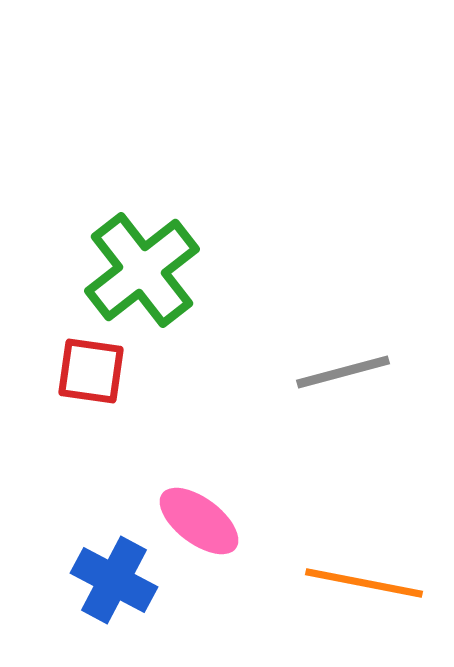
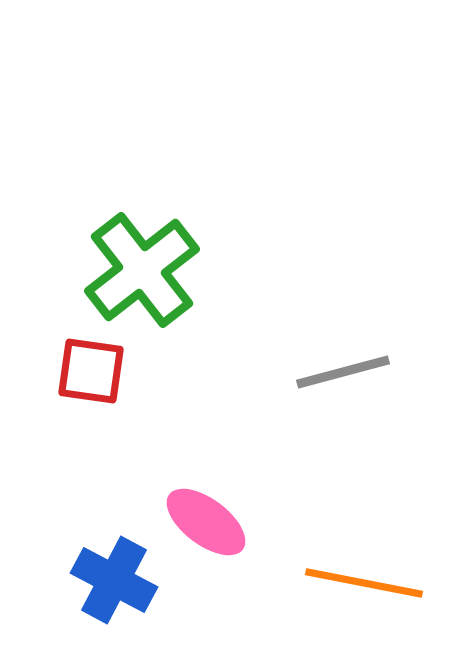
pink ellipse: moved 7 px right, 1 px down
